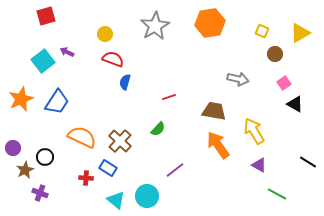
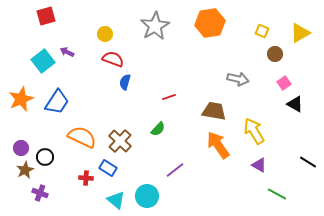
purple circle: moved 8 px right
